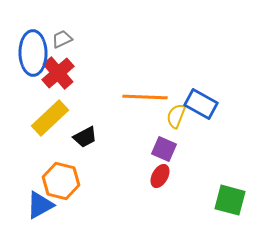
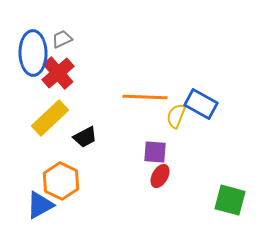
purple square: moved 9 px left, 3 px down; rotated 20 degrees counterclockwise
orange hexagon: rotated 12 degrees clockwise
